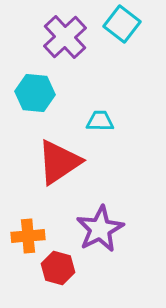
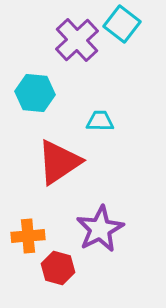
purple cross: moved 12 px right, 3 px down
